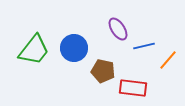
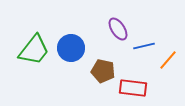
blue circle: moved 3 px left
